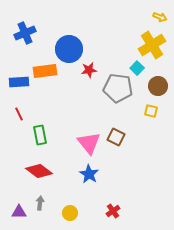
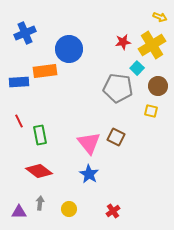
red star: moved 34 px right, 28 px up
red line: moved 7 px down
yellow circle: moved 1 px left, 4 px up
